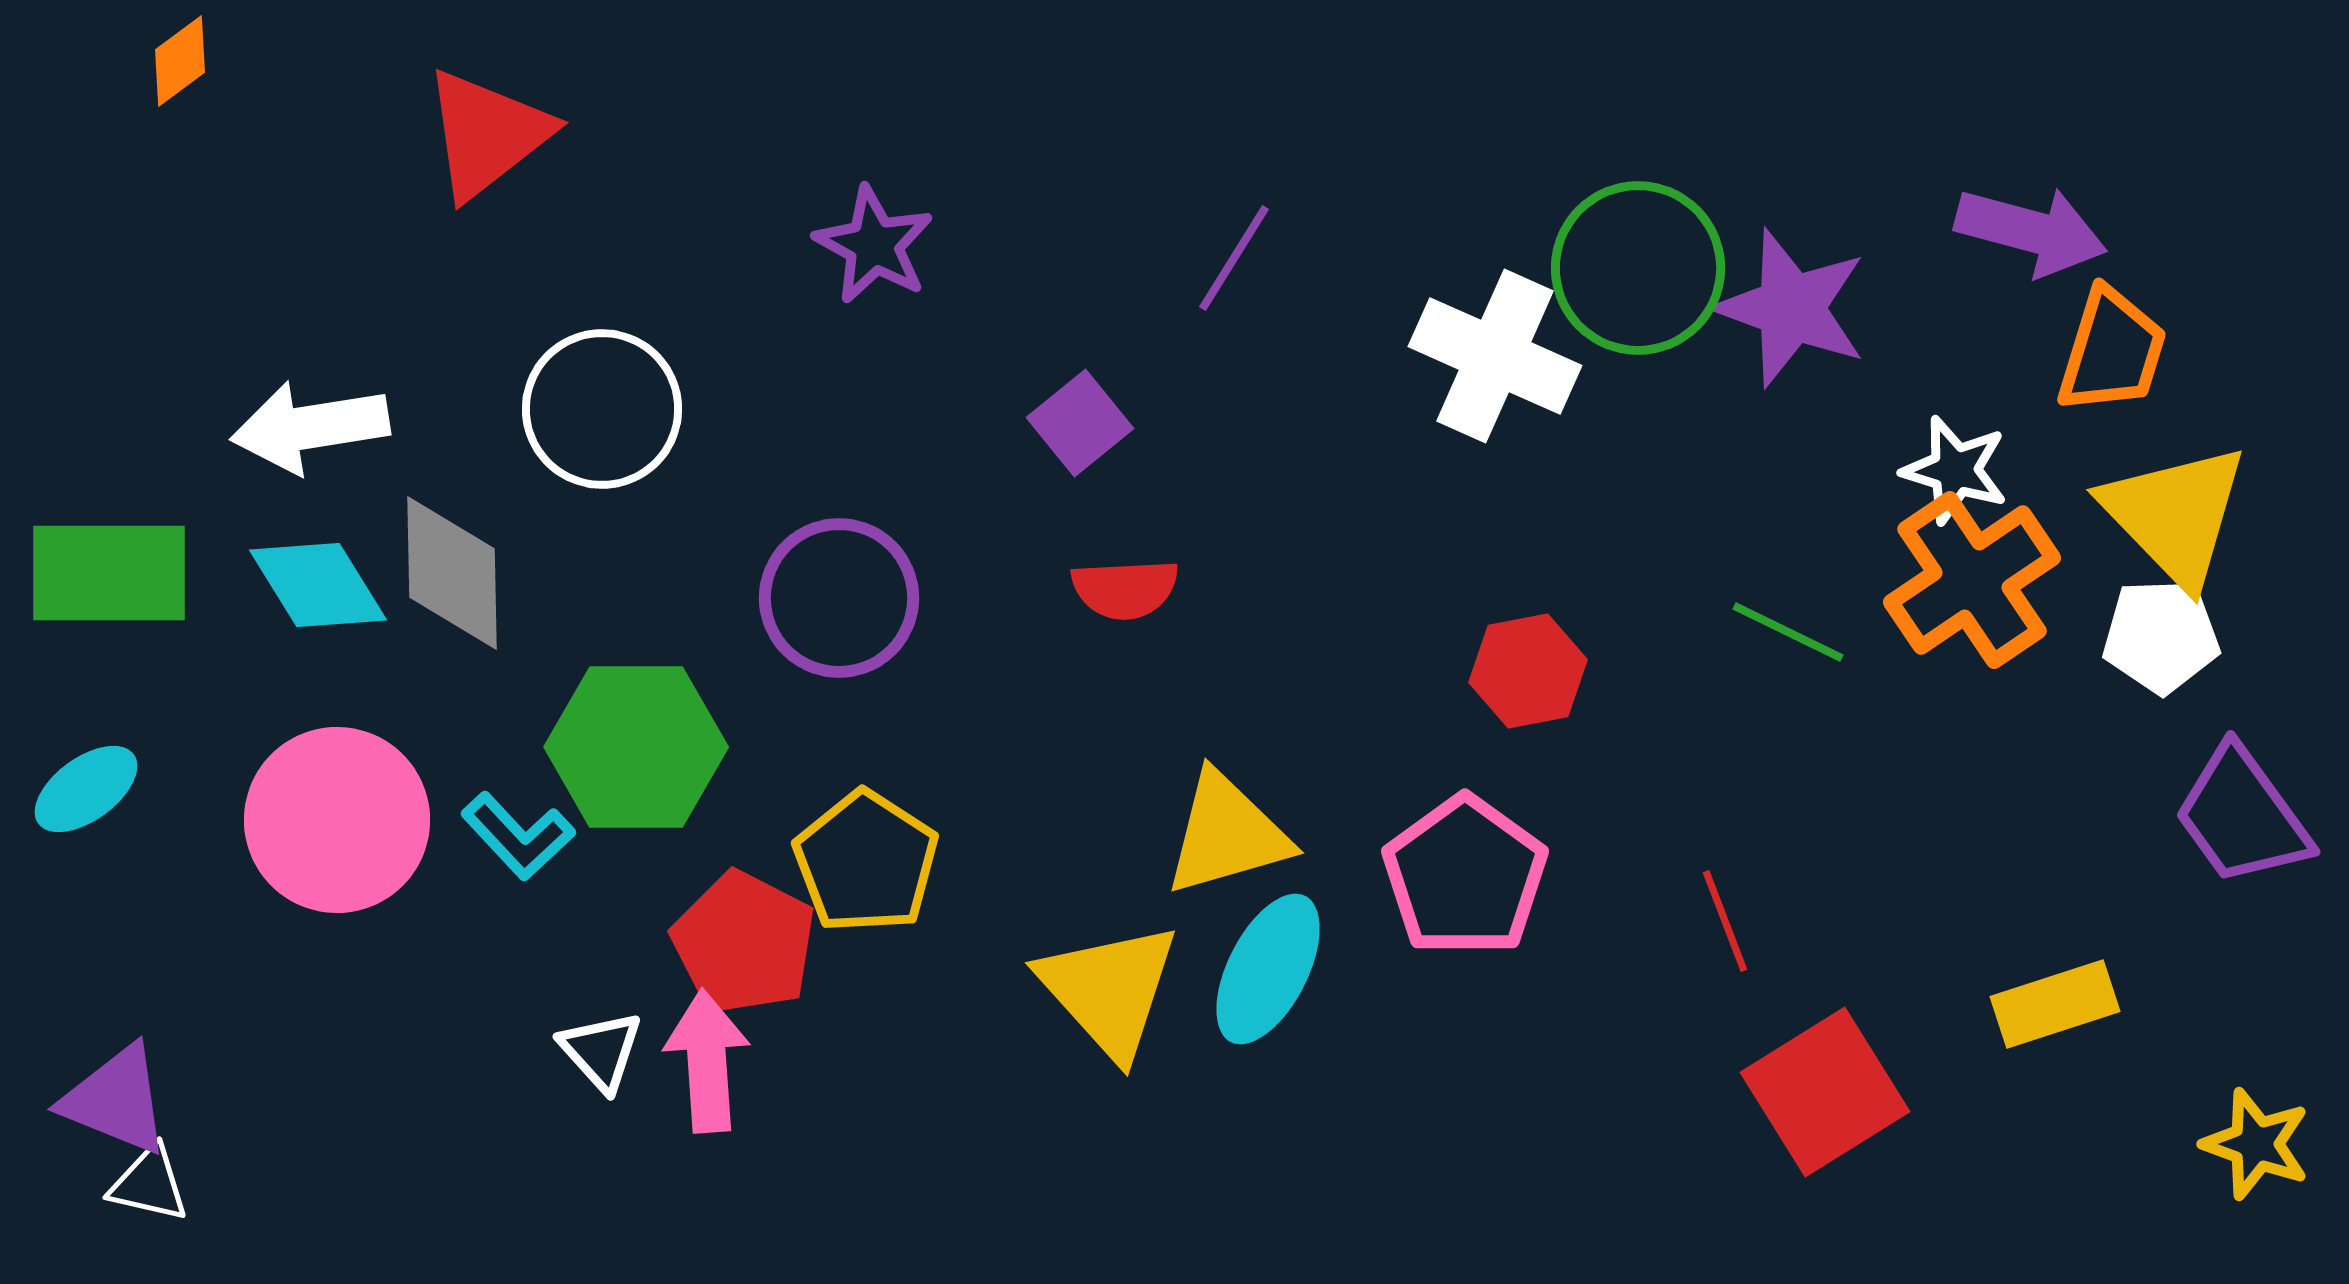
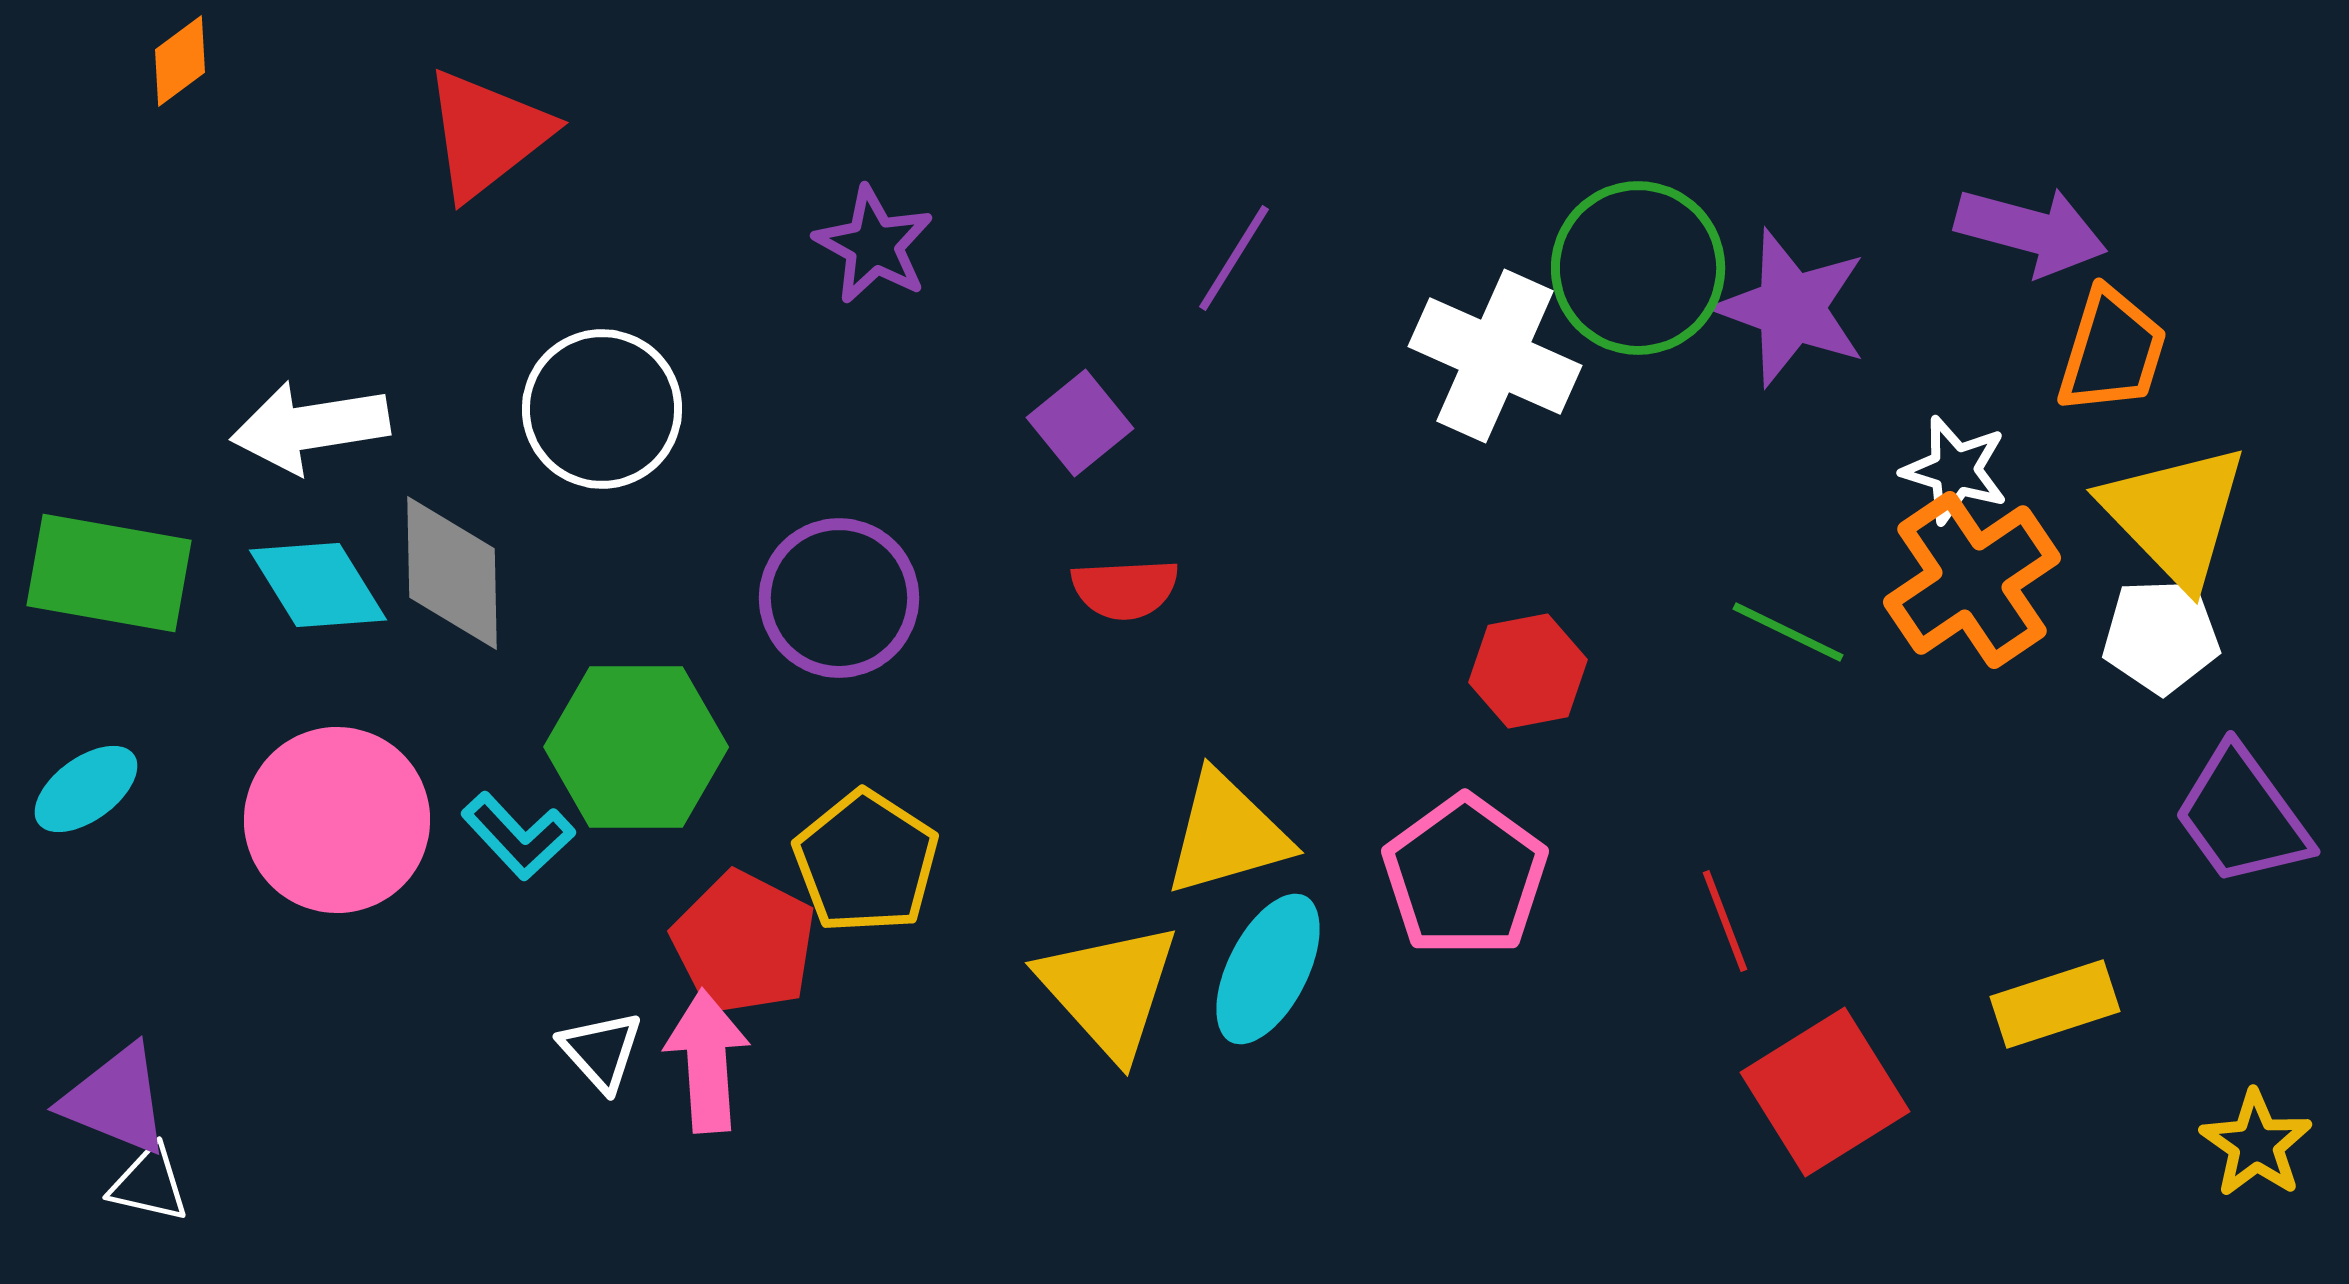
green rectangle at (109, 573): rotated 10 degrees clockwise
yellow star at (2256, 1144): rotated 15 degrees clockwise
